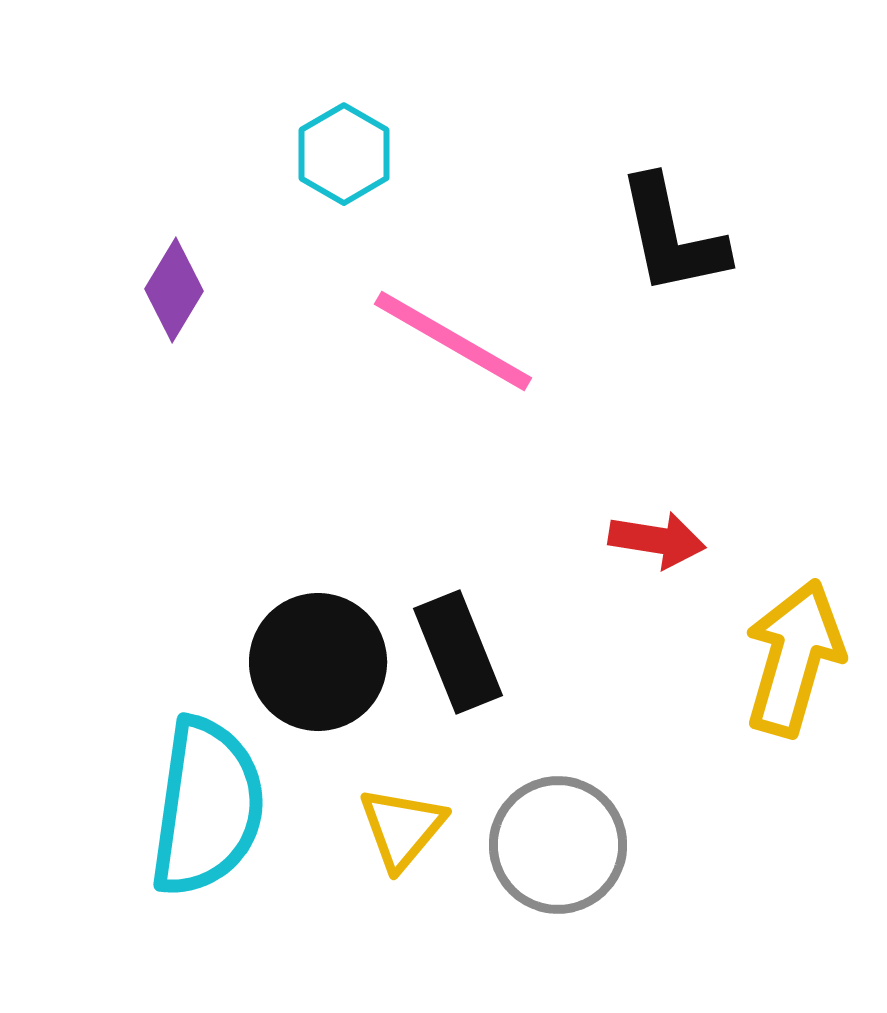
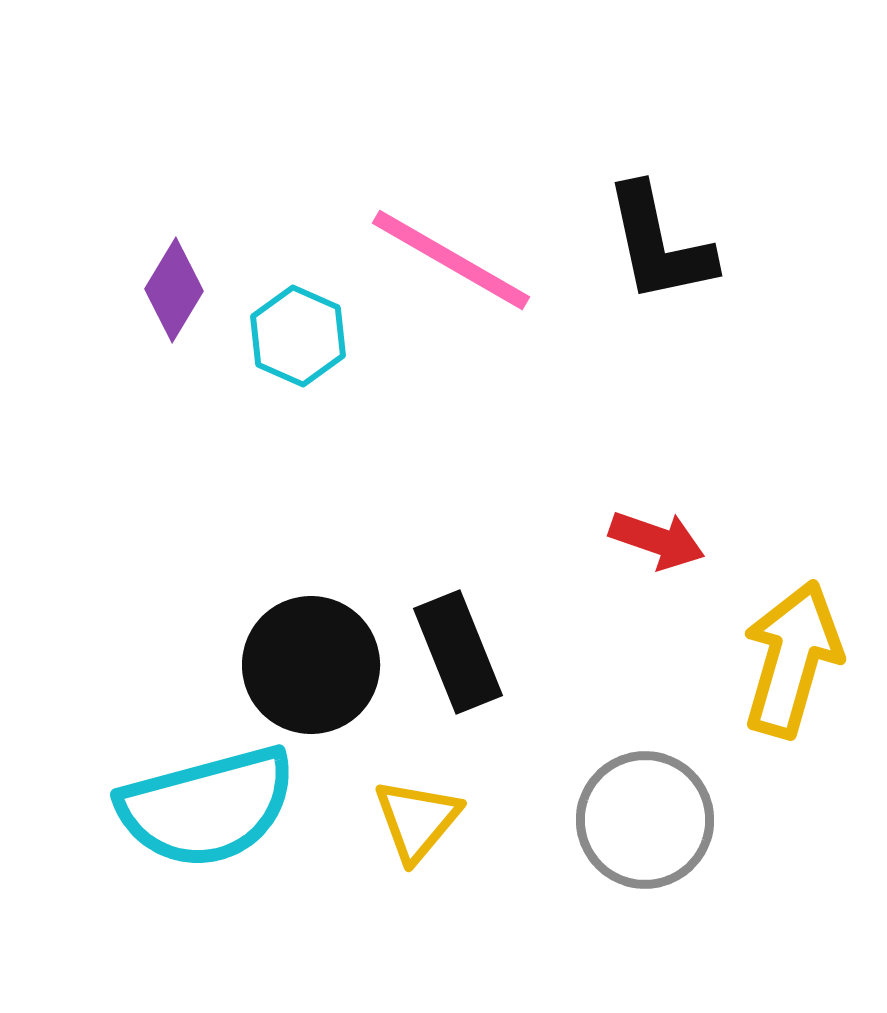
cyan hexagon: moved 46 px left, 182 px down; rotated 6 degrees counterclockwise
black L-shape: moved 13 px left, 8 px down
pink line: moved 2 px left, 81 px up
red arrow: rotated 10 degrees clockwise
yellow arrow: moved 2 px left, 1 px down
black circle: moved 7 px left, 3 px down
cyan semicircle: rotated 67 degrees clockwise
yellow triangle: moved 15 px right, 8 px up
gray circle: moved 87 px right, 25 px up
